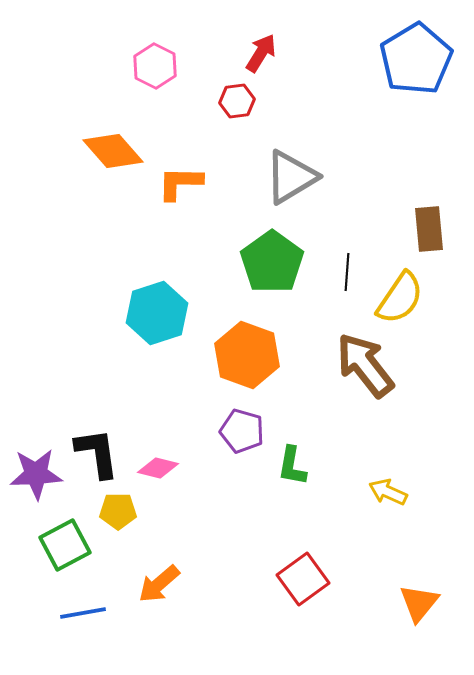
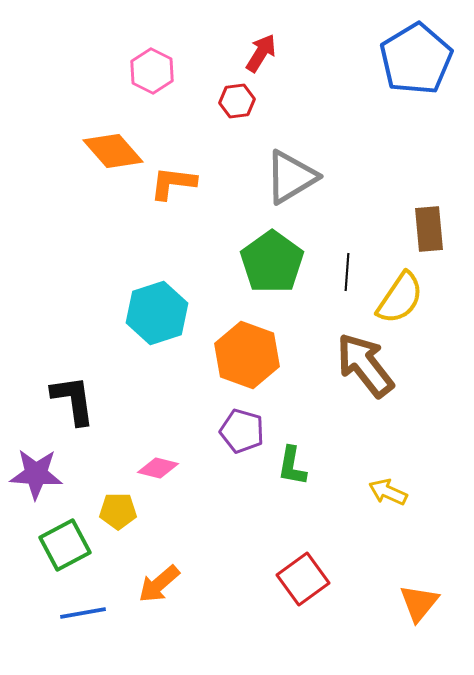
pink hexagon: moved 3 px left, 5 px down
orange L-shape: moved 7 px left; rotated 6 degrees clockwise
black L-shape: moved 24 px left, 53 px up
purple star: rotated 6 degrees clockwise
